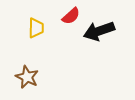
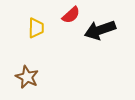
red semicircle: moved 1 px up
black arrow: moved 1 px right, 1 px up
